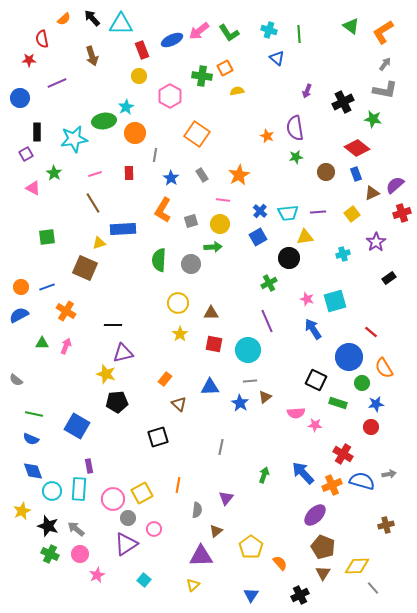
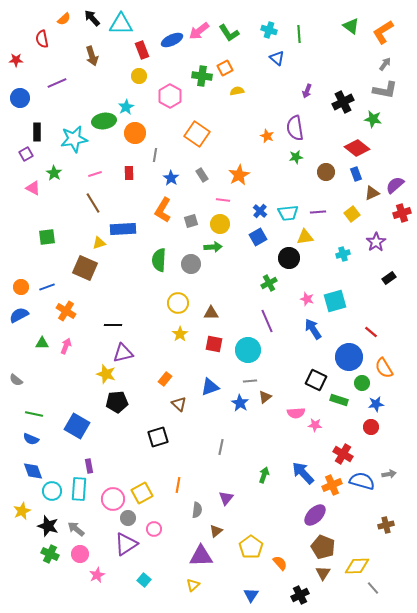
red star at (29, 60): moved 13 px left
blue triangle at (210, 387): rotated 18 degrees counterclockwise
green rectangle at (338, 403): moved 1 px right, 3 px up
